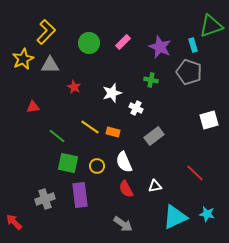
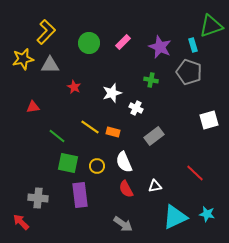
yellow star: rotated 15 degrees clockwise
gray cross: moved 7 px left, 1 px up; rotated 24 degrees clockwise
red arrow: moved 7 px right
